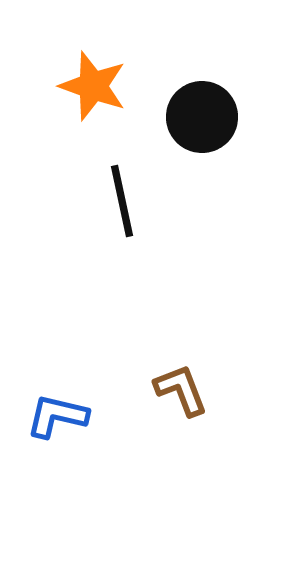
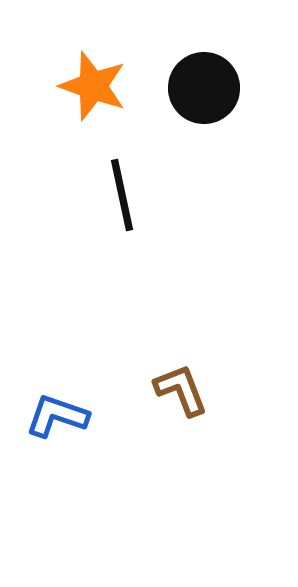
black circle: moved 2 px right, 29 px up
black line: moved 6 px up
blue L-shape: rotated 6 degrees clockwise
